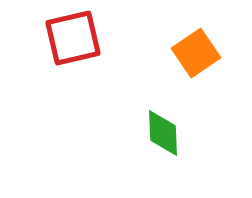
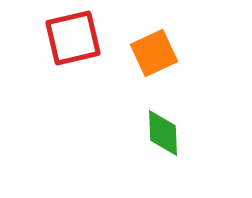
orange square: moved 42 px left; rotated 9 degrees clockwise
